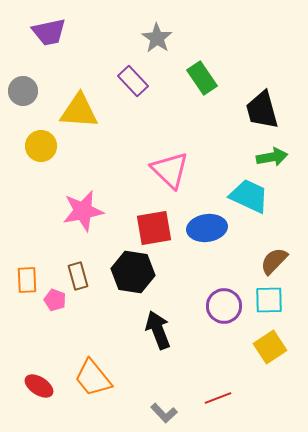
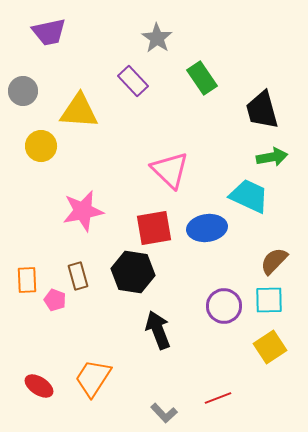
orange trapezoid: rotated 72 degrees clockwise
